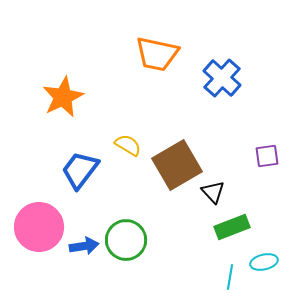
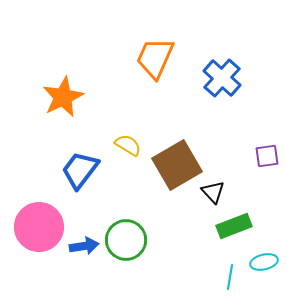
orange trapezoid: moved 2 px left, 4 px down; rotated 102 degrees clockwise
green rectangle: moved 2 px right, 1 px up
